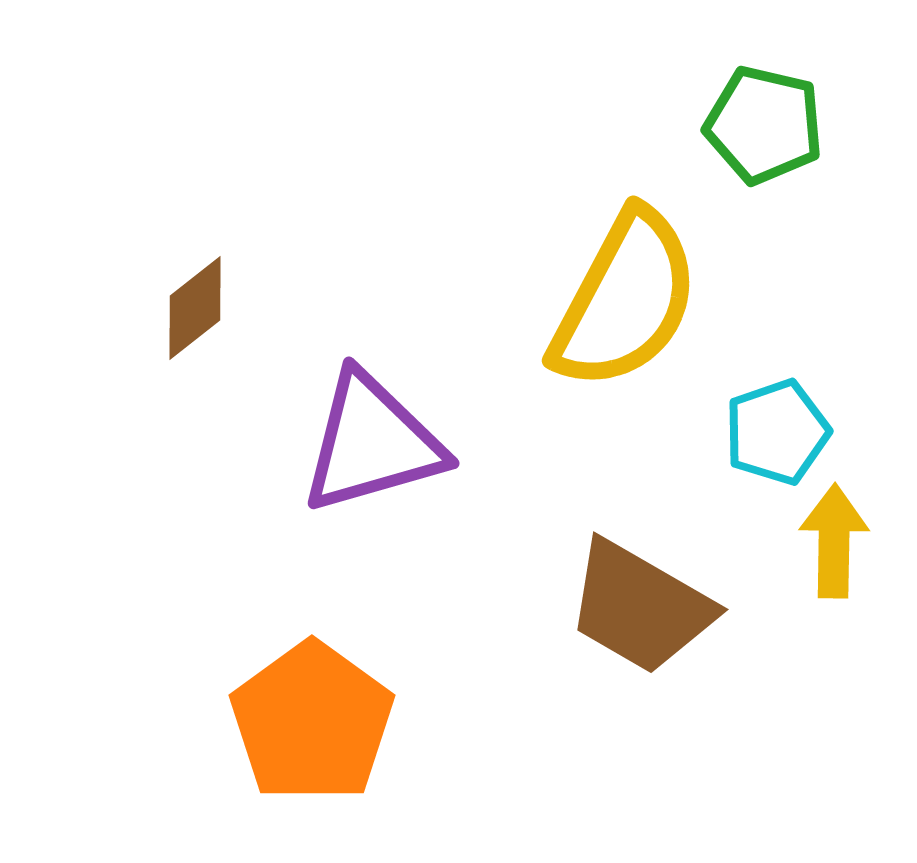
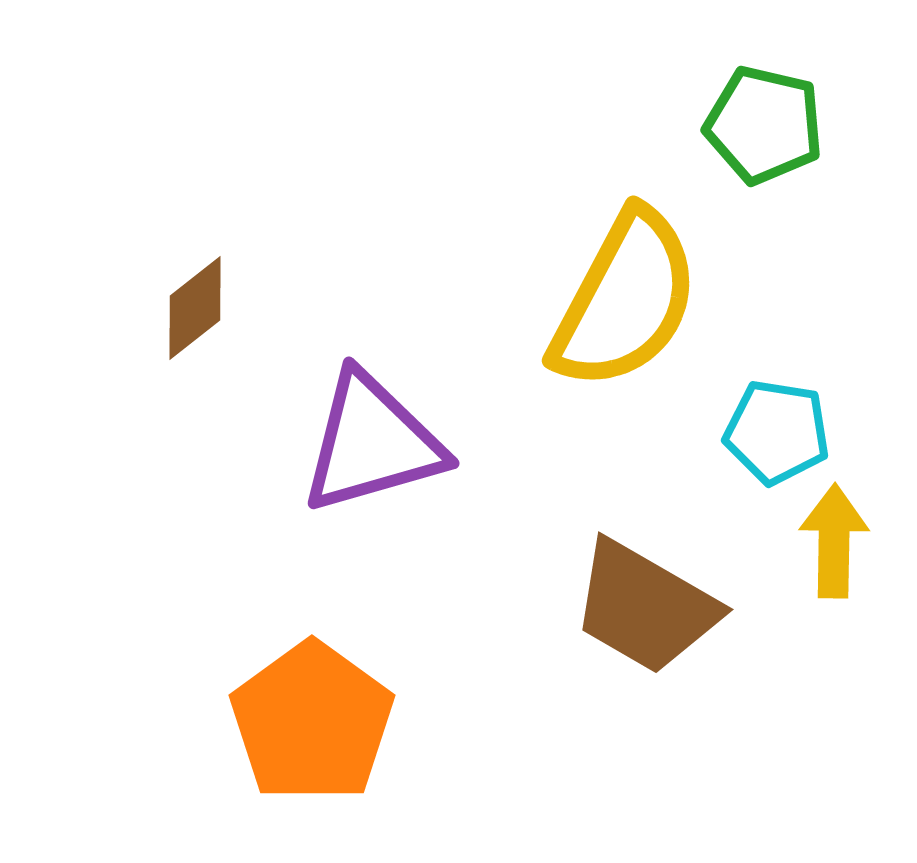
cyan pentagon: rotated 28 degrees clockwise
brown trapezoid: moved 5 px right
